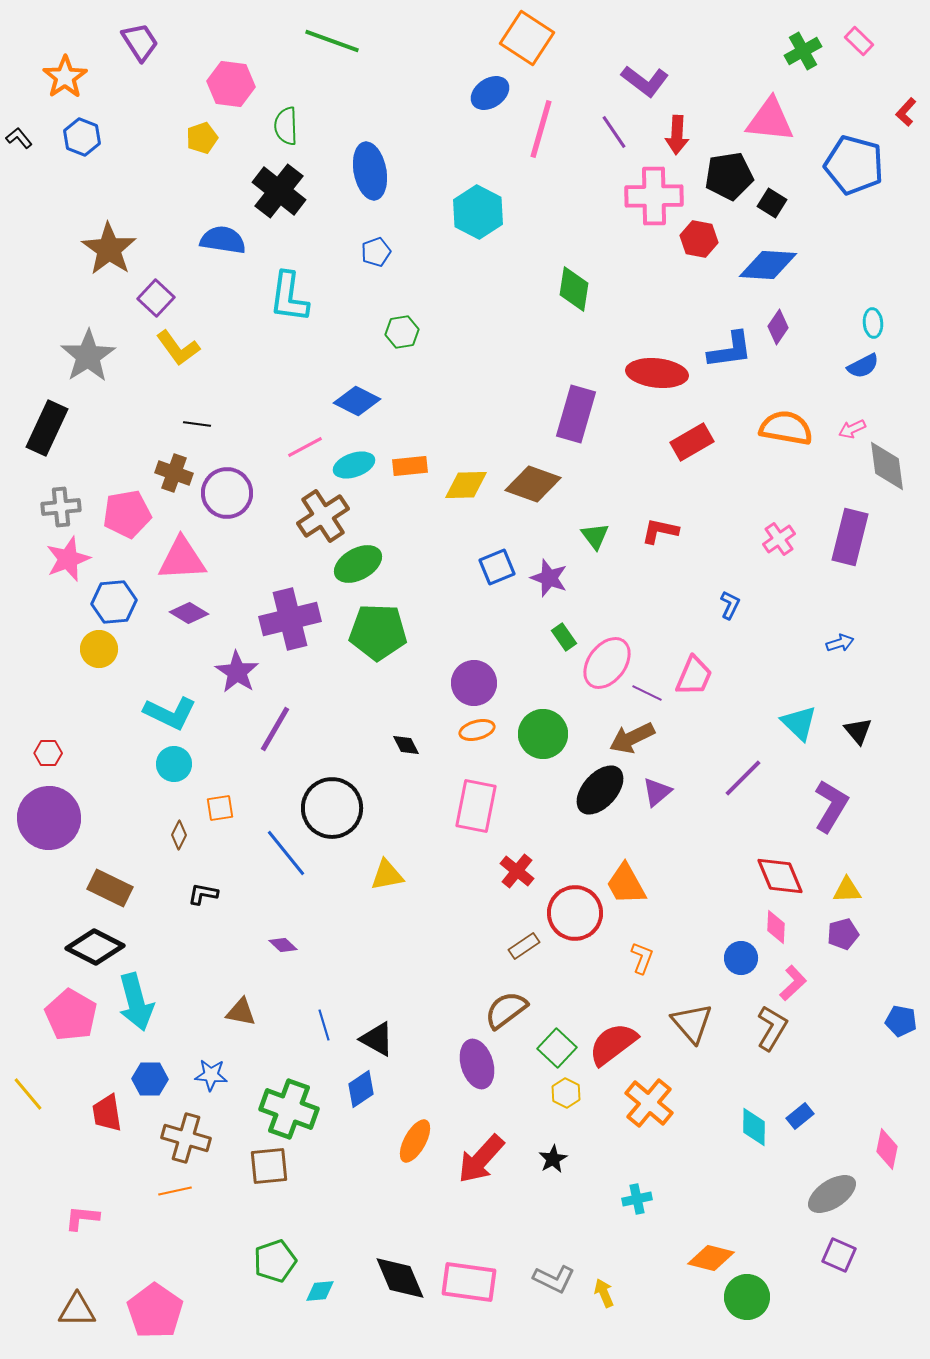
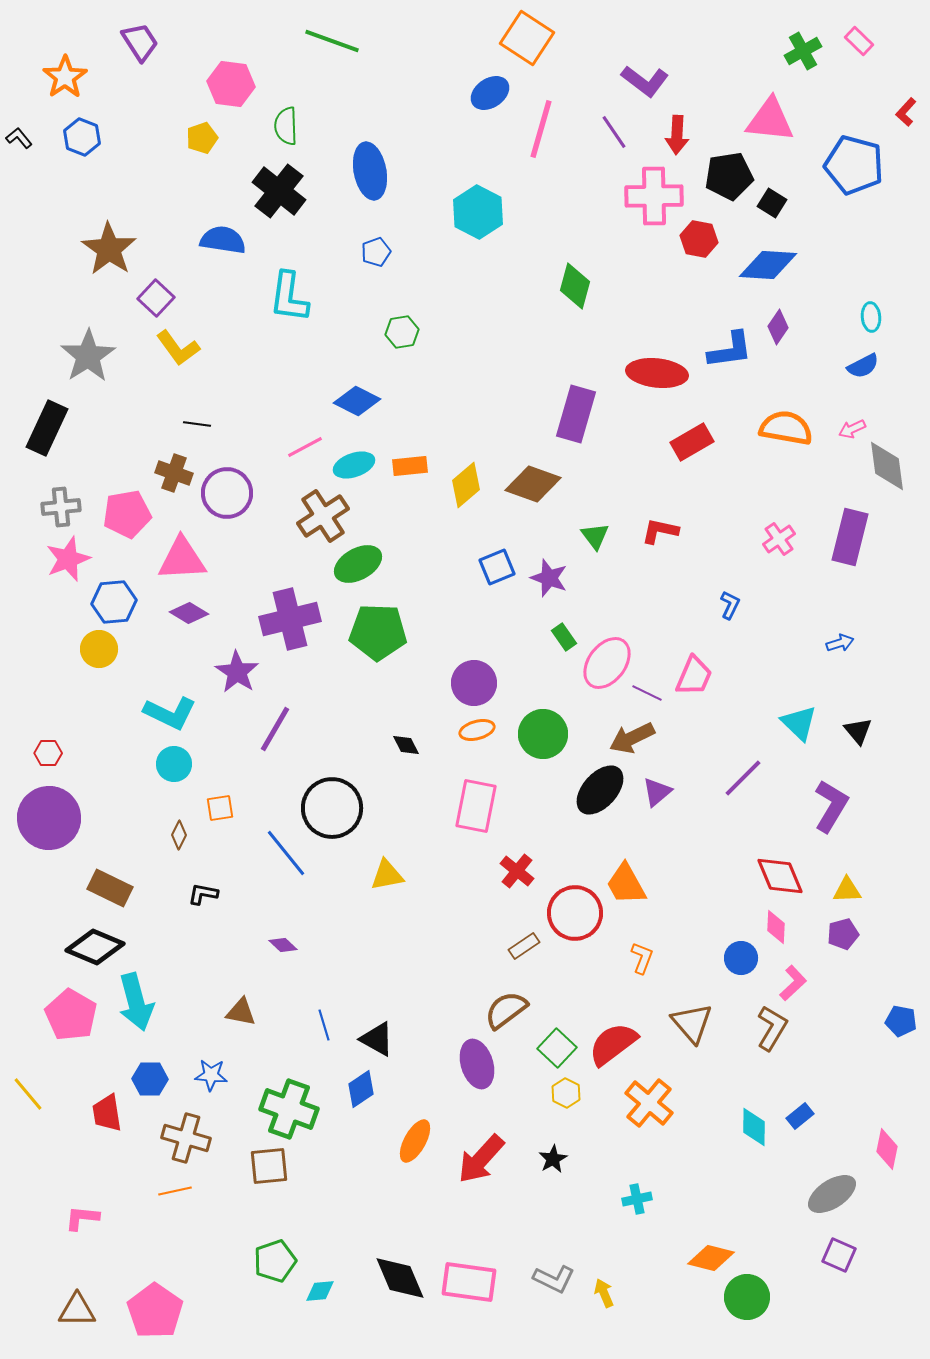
green diamond at (574, 289): moved 1 px right, 3 px up; rotated 6 degrees clockwise
cyan ellipse at (873, 323): moved 2 px left, 6 px up
yellow diamond at (466, 485): rotated 39 degrees counterclockwise
black diamond at (95, 947): rotated 4 degrees counterclockwise
